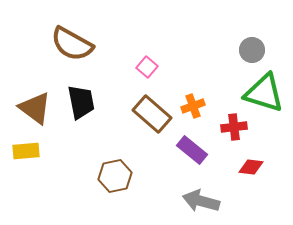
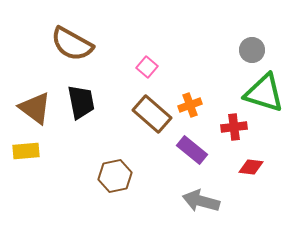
orange cross: moved 3 px left, 1 px up
